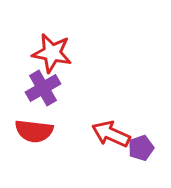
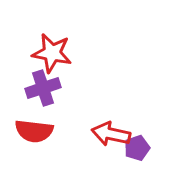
purple cross: rotated 12 degrees clockwise
red arrow: rotated 12 degrees counterclockwise
purple pentagon: moved 4 px left
